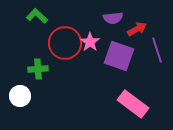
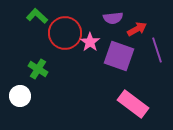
red circle: moved 10 px up
green cross: rotated 36 degrees clockwise
